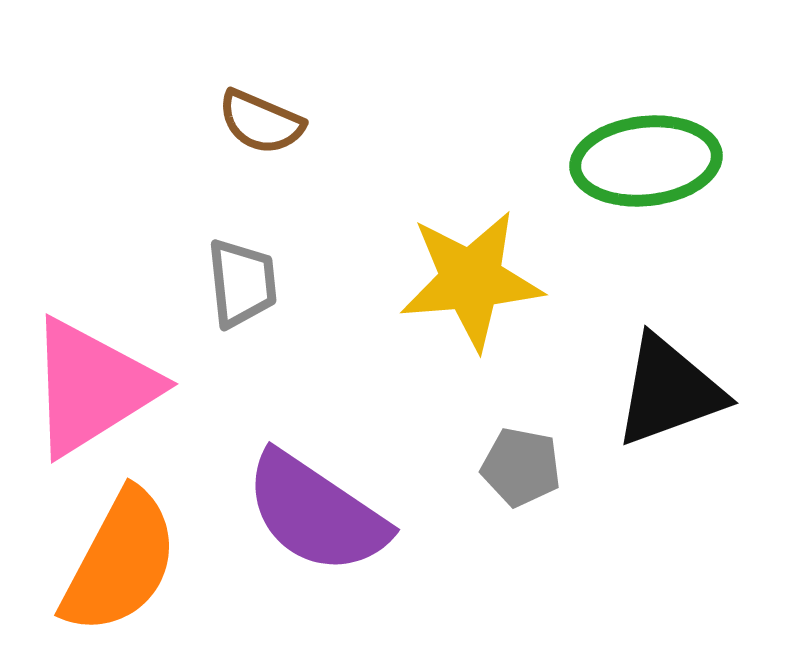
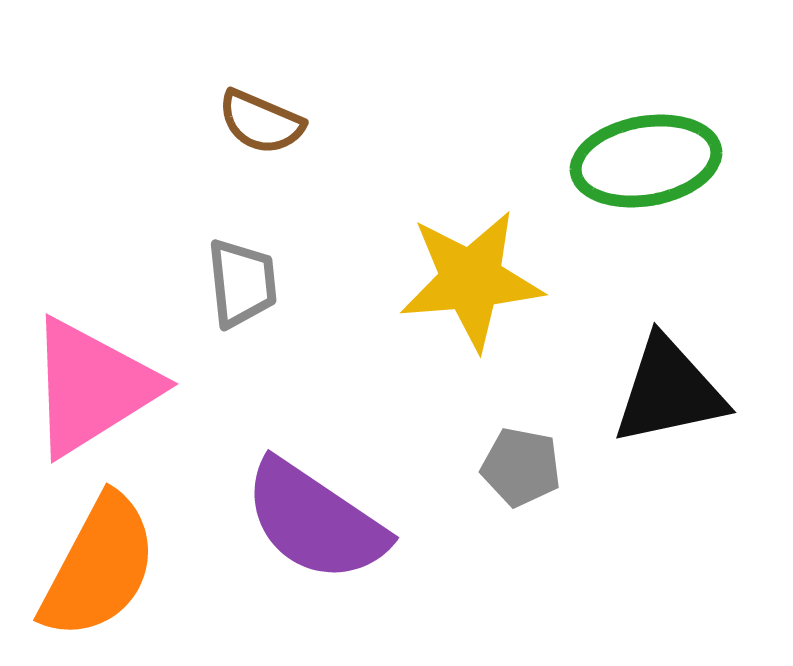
green ellipse: rotated 4 degrees counterclockwise
black triangle: rotated 8 degrees clockwise
purple semicircle: moved 1 px left, 8 px down
orange semicircle: moved 21 px left, 5 px down
